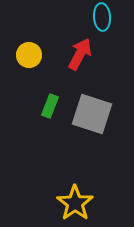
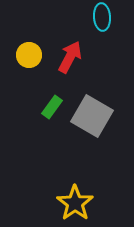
red arrow: moved 10 px left, 3 px down
green rectangle: moved 2 px right, 1 px down; rotated 15 degrees clockwise
gray square: moved 2 px down; rotated 12 degrees clockwise
